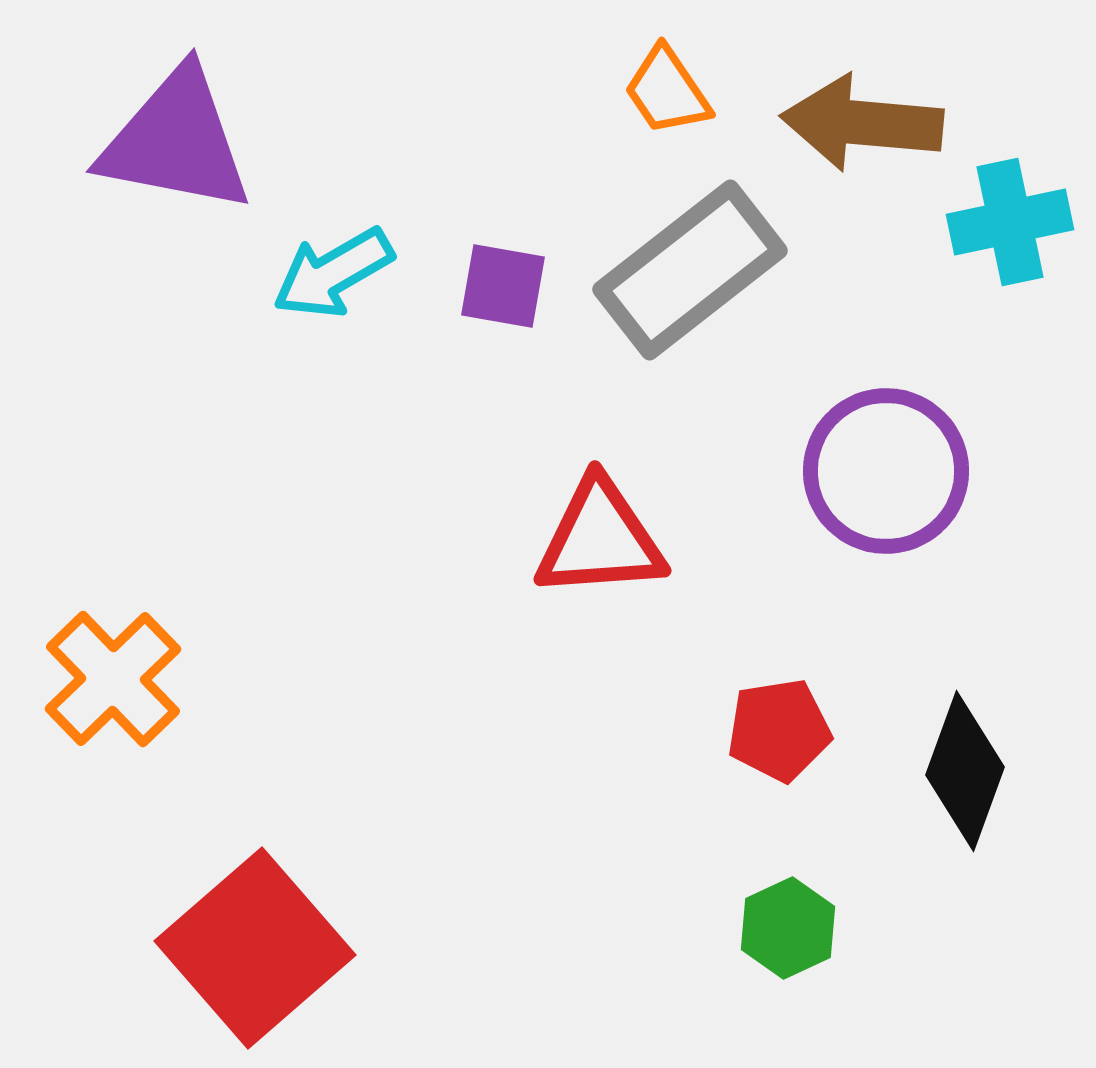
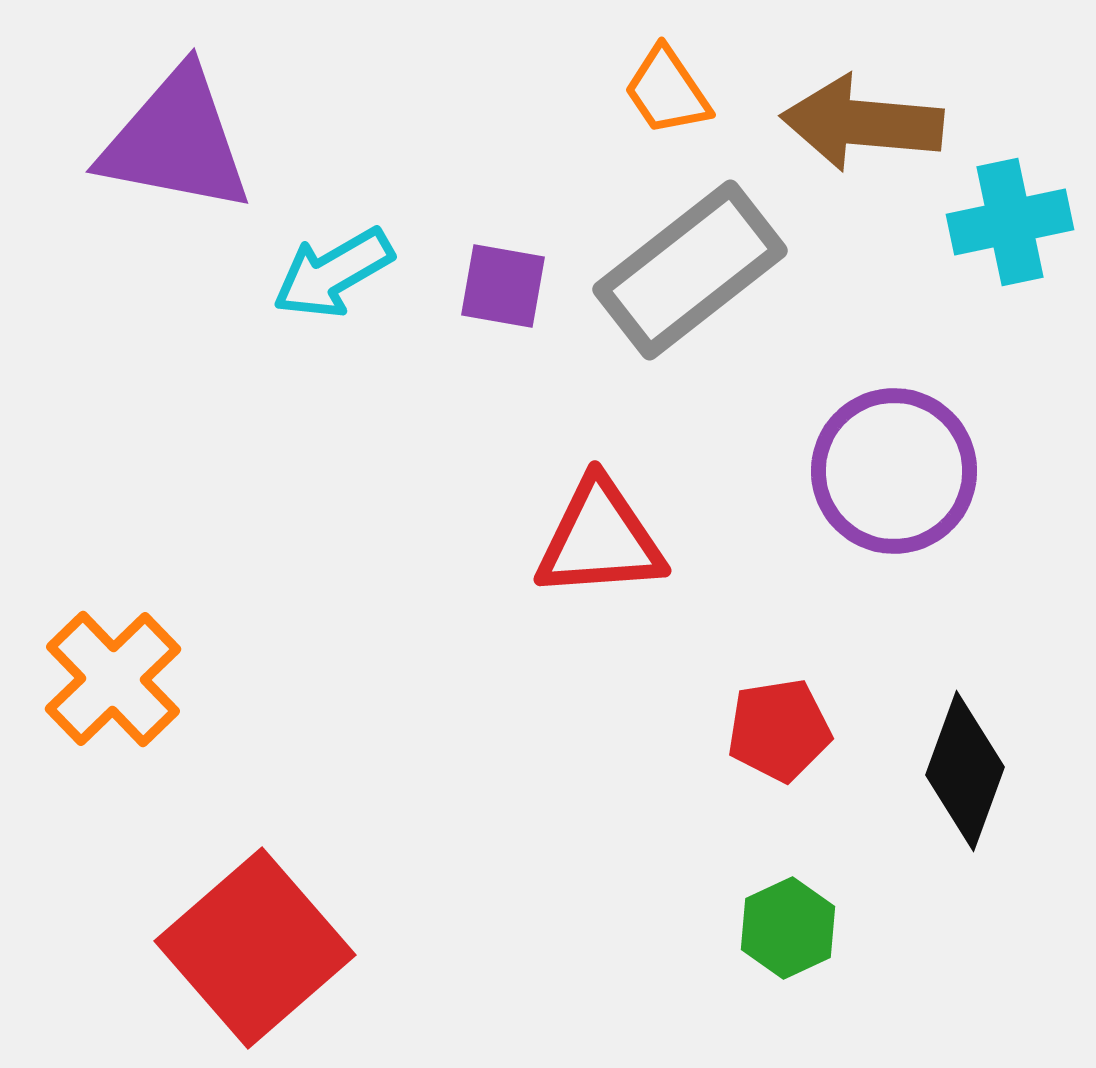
purple circle: moved 8 px right
